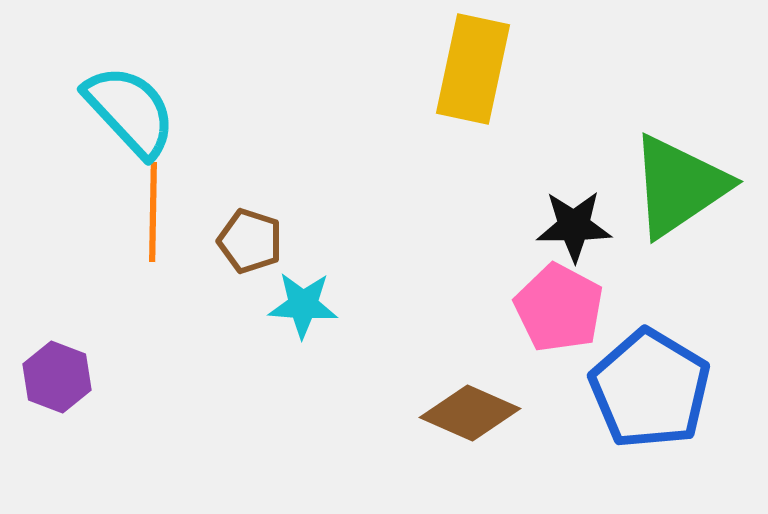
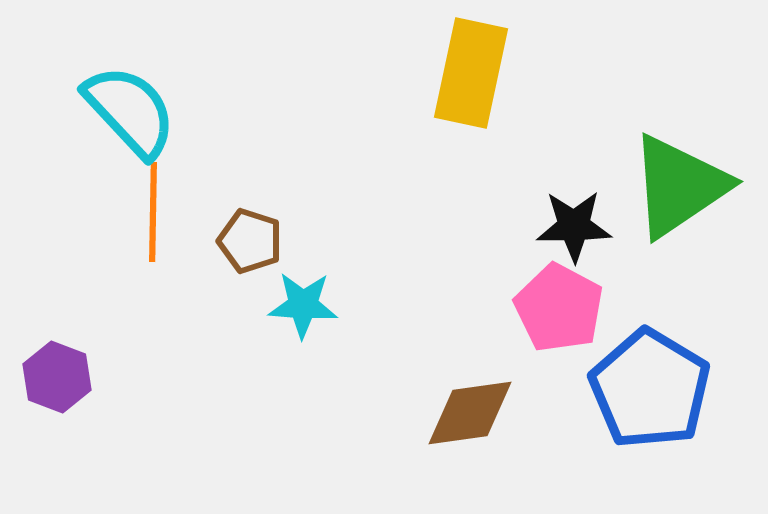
yellow rectangle: moved 2 px left, 4 px down
brown diamond: rotated 32 degrees counterclockwise
